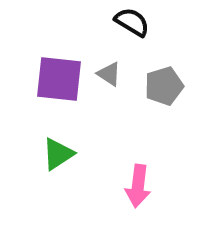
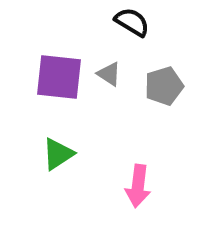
purple square: moved 2 px up
